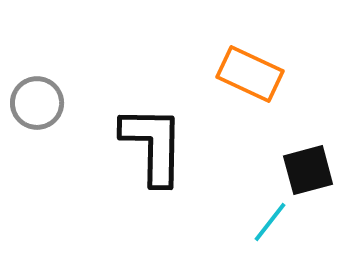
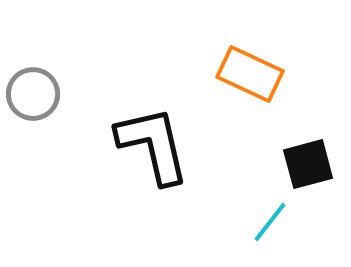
gray circle: moved 4 px left, 9 px up
black L-shape: rotated 14 degrees counterclockwise
black square: moved 6 px up
